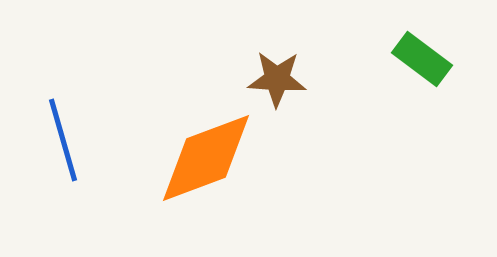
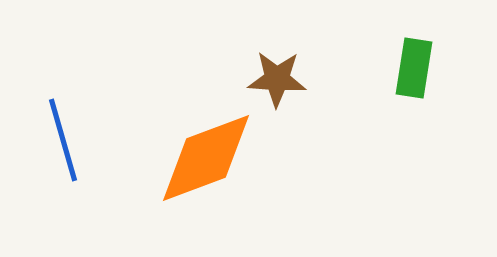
green rectangle: moved 8 px left, 9 px down; rotated 62 degrees clockwise
